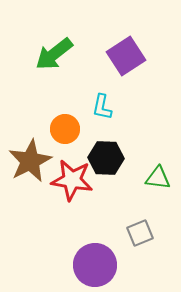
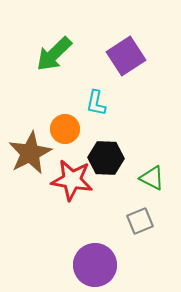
green arrow: rotated 6 degrees counterclockwise
cyan L-shape: moved 6 px left, 4 px up
brown star: moved 8 px up
green triangle: moved 6 px left; rotated 20 degrees clockwise
gray square: moved 12 px up
